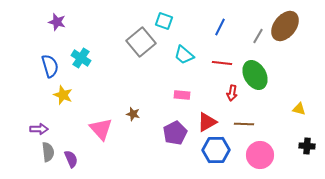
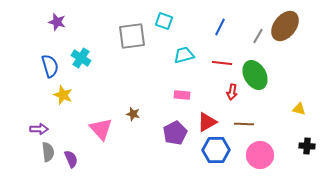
gray square: moved 9 px left, 6 px up; rotated 32 degrees clockwise
cyan trapezoid: rotated 125 degrees clockwise
red arrow: moved 1 px up
